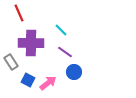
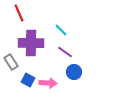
pink arrow: rotated 42 degrees clockwise
